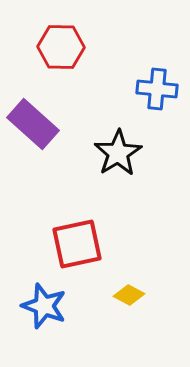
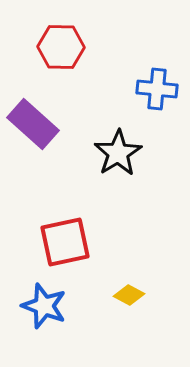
red square: moved 12 px left, 2 px up
